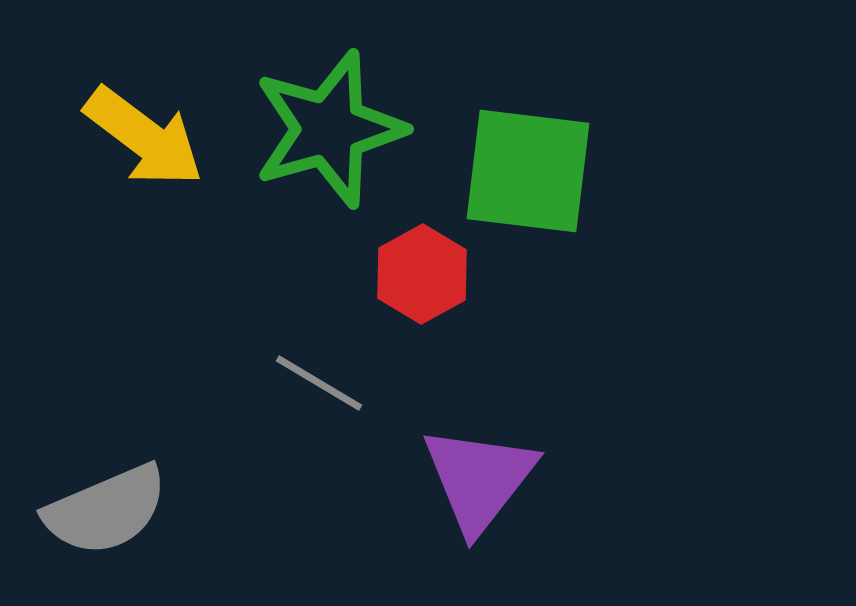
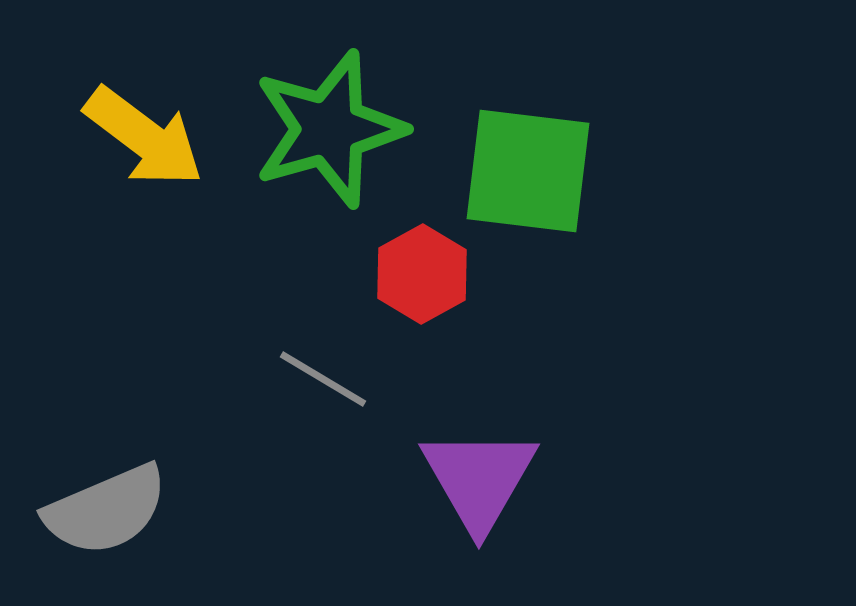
gray line: moved 4 px right, 4 px up
purple triangle: rotated 8 degrees counterclockwise
